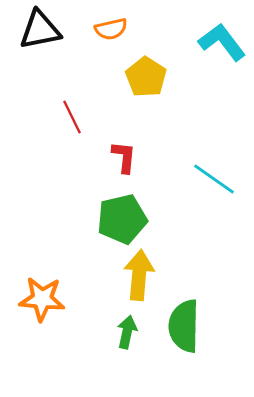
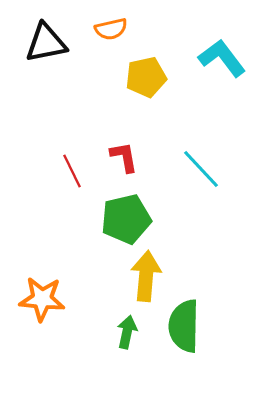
black triangle: moved 6 px right, 13 px down
cyan L-shape: moved 16 px down
yellow pentagon: rotated 27 degrees clockwise
red line: moved 54 px down
red L-shape: rotated 16 degrees counterclockwise
cyan line: moved 13 px left, 10 px up; rotated 12 degrees clockwise
green pentagon: moved 4 px right
yellow arrow: moved 7 px right, 1 px down
